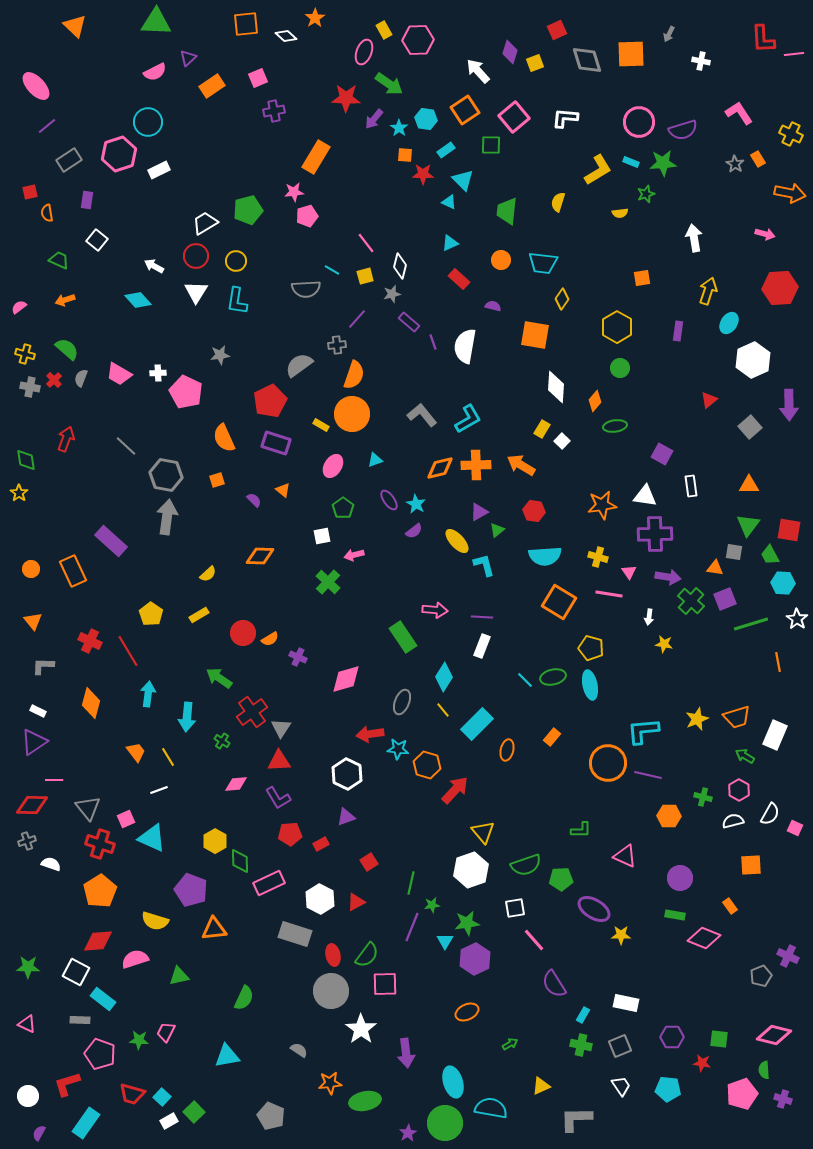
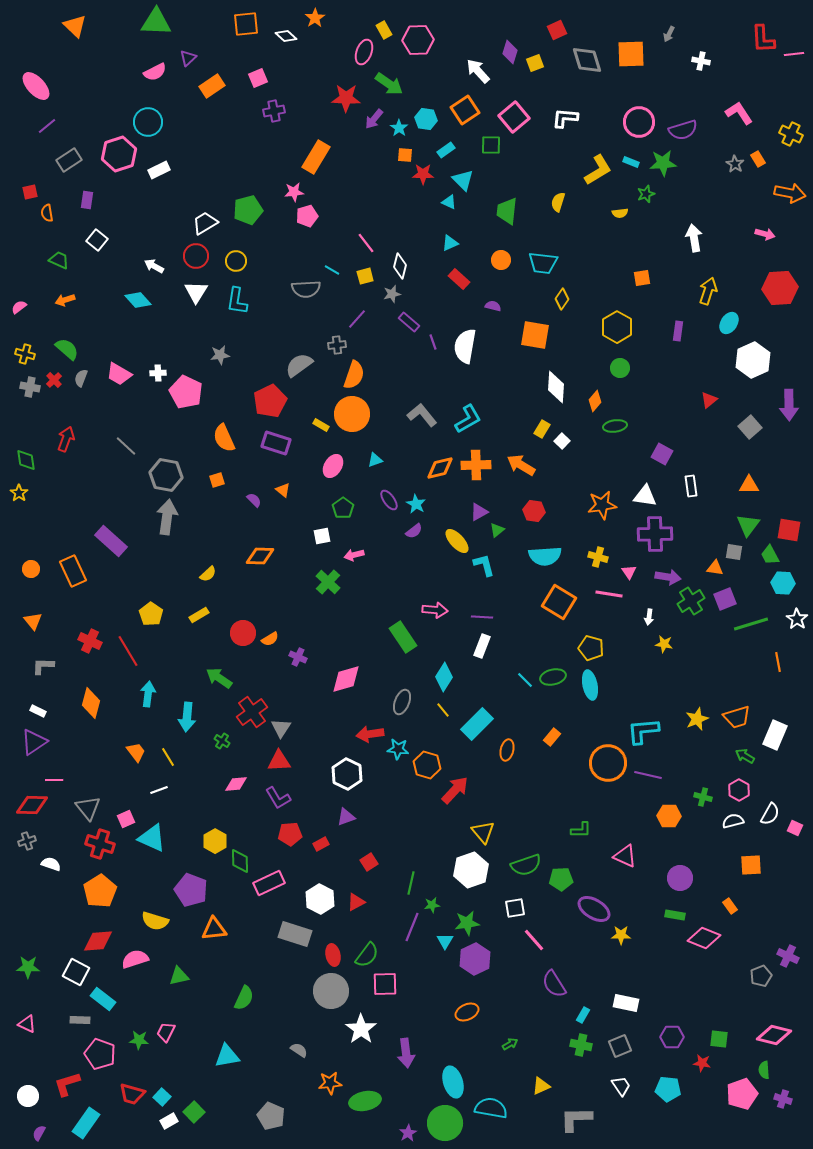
green cross at (691, 601): rotated 16 degrees clockwise
